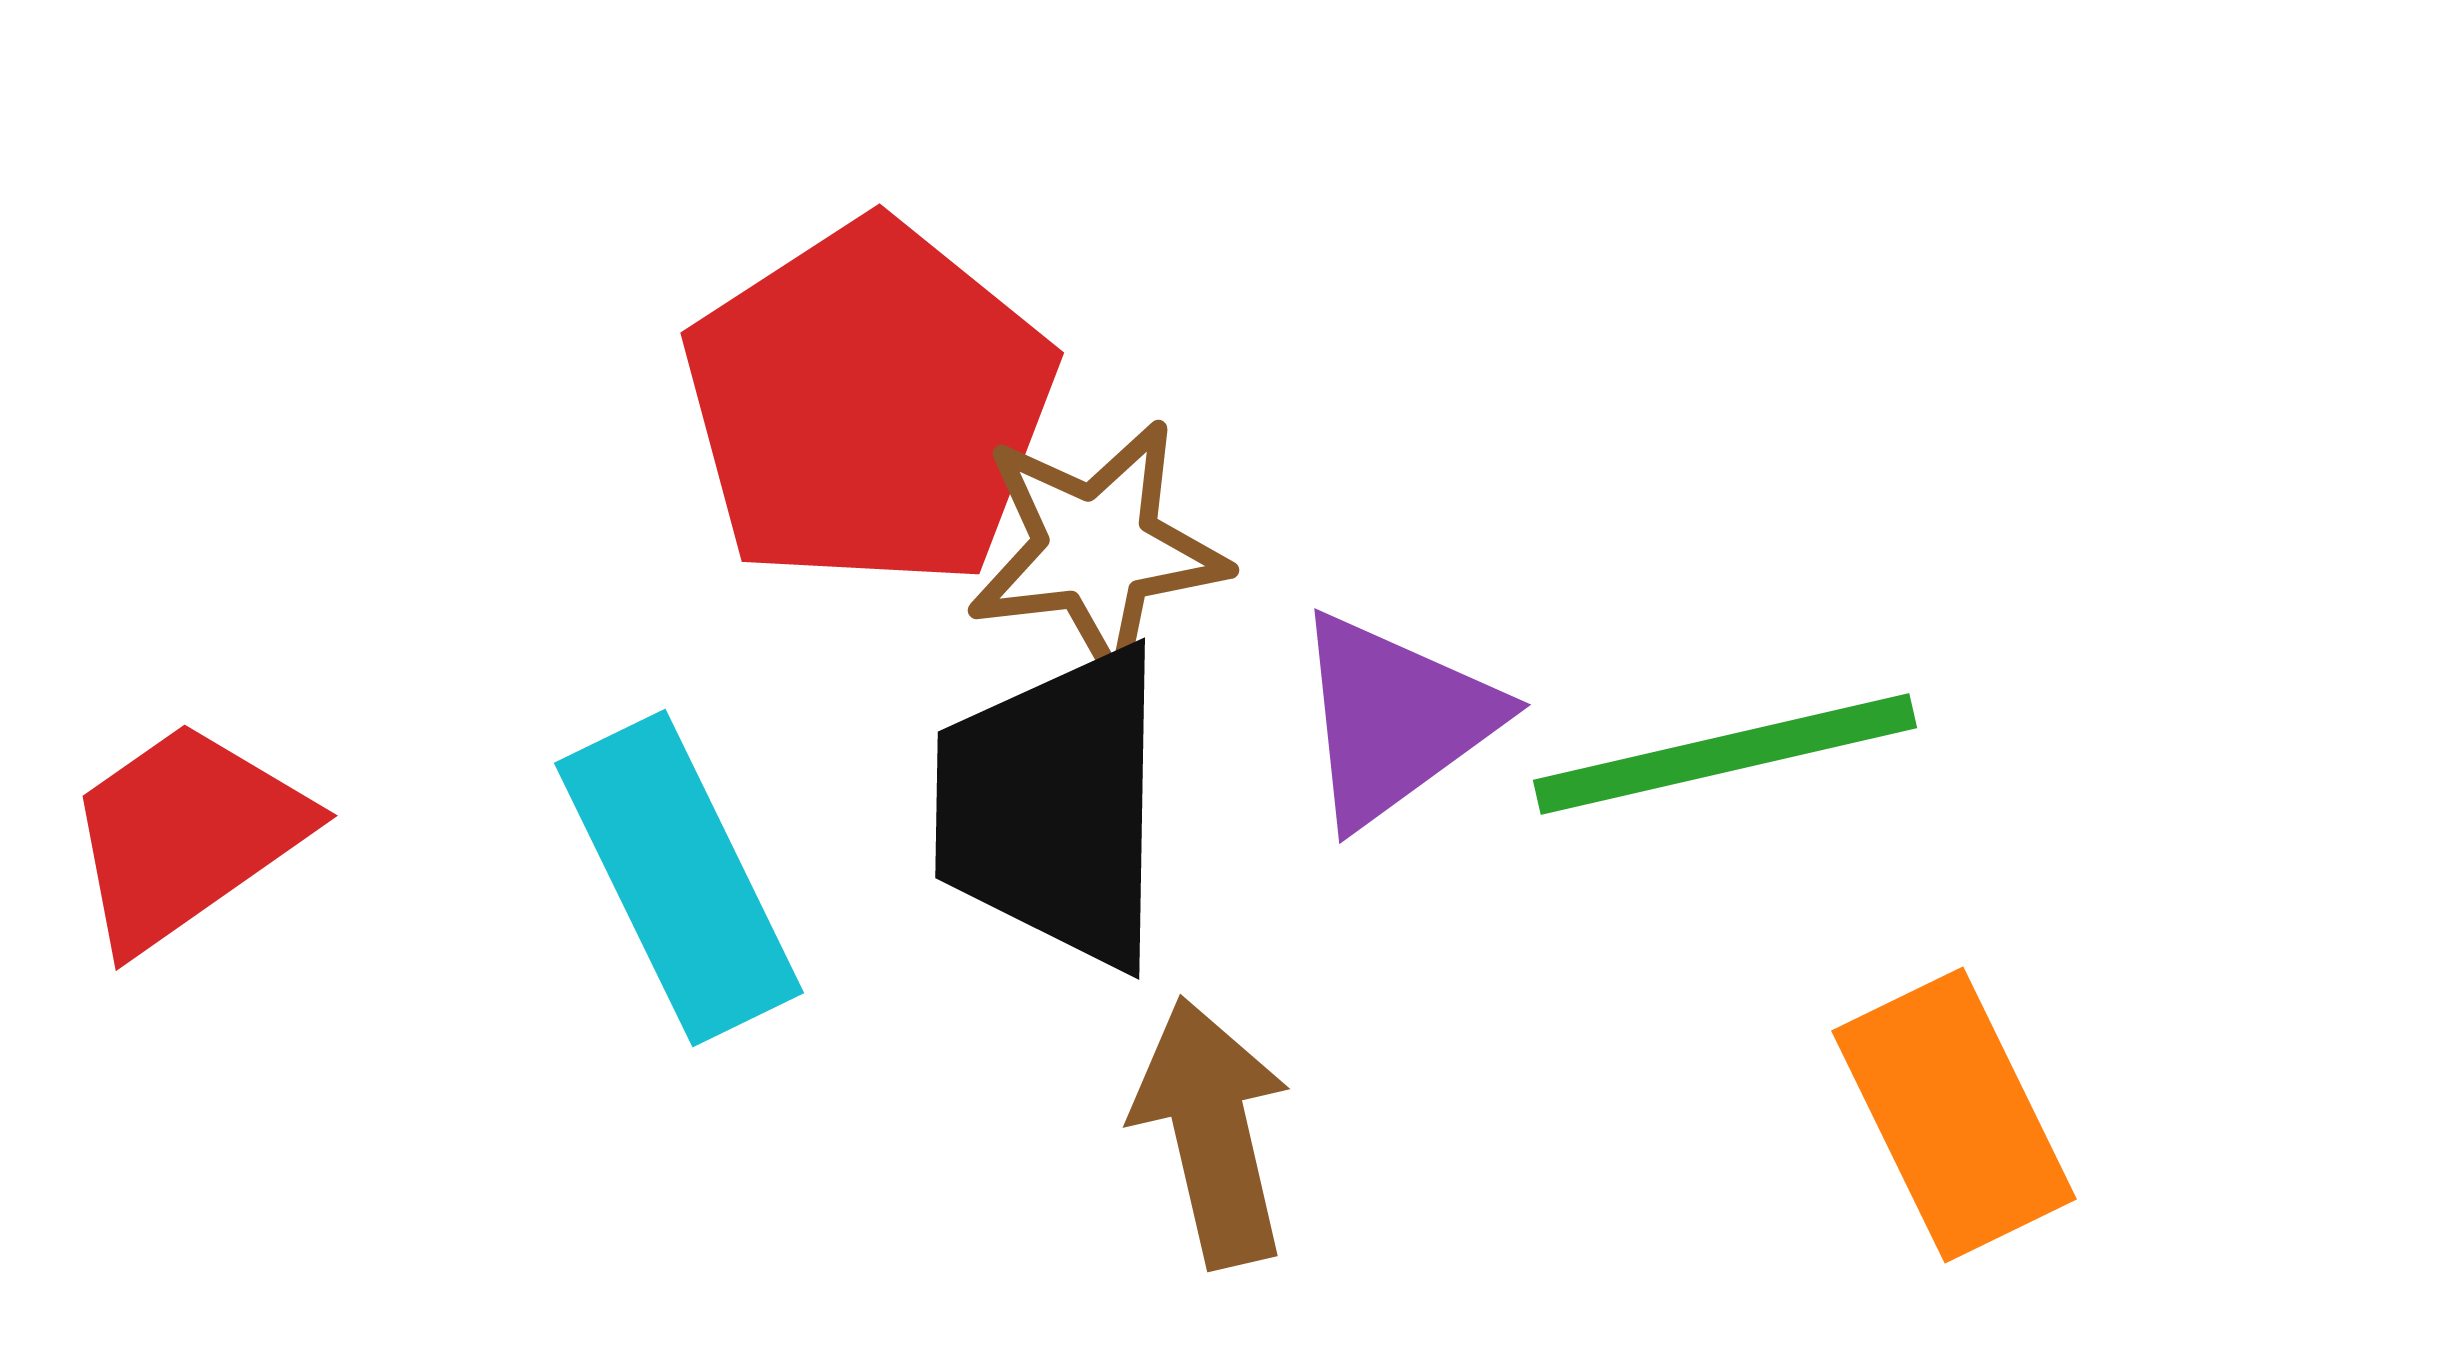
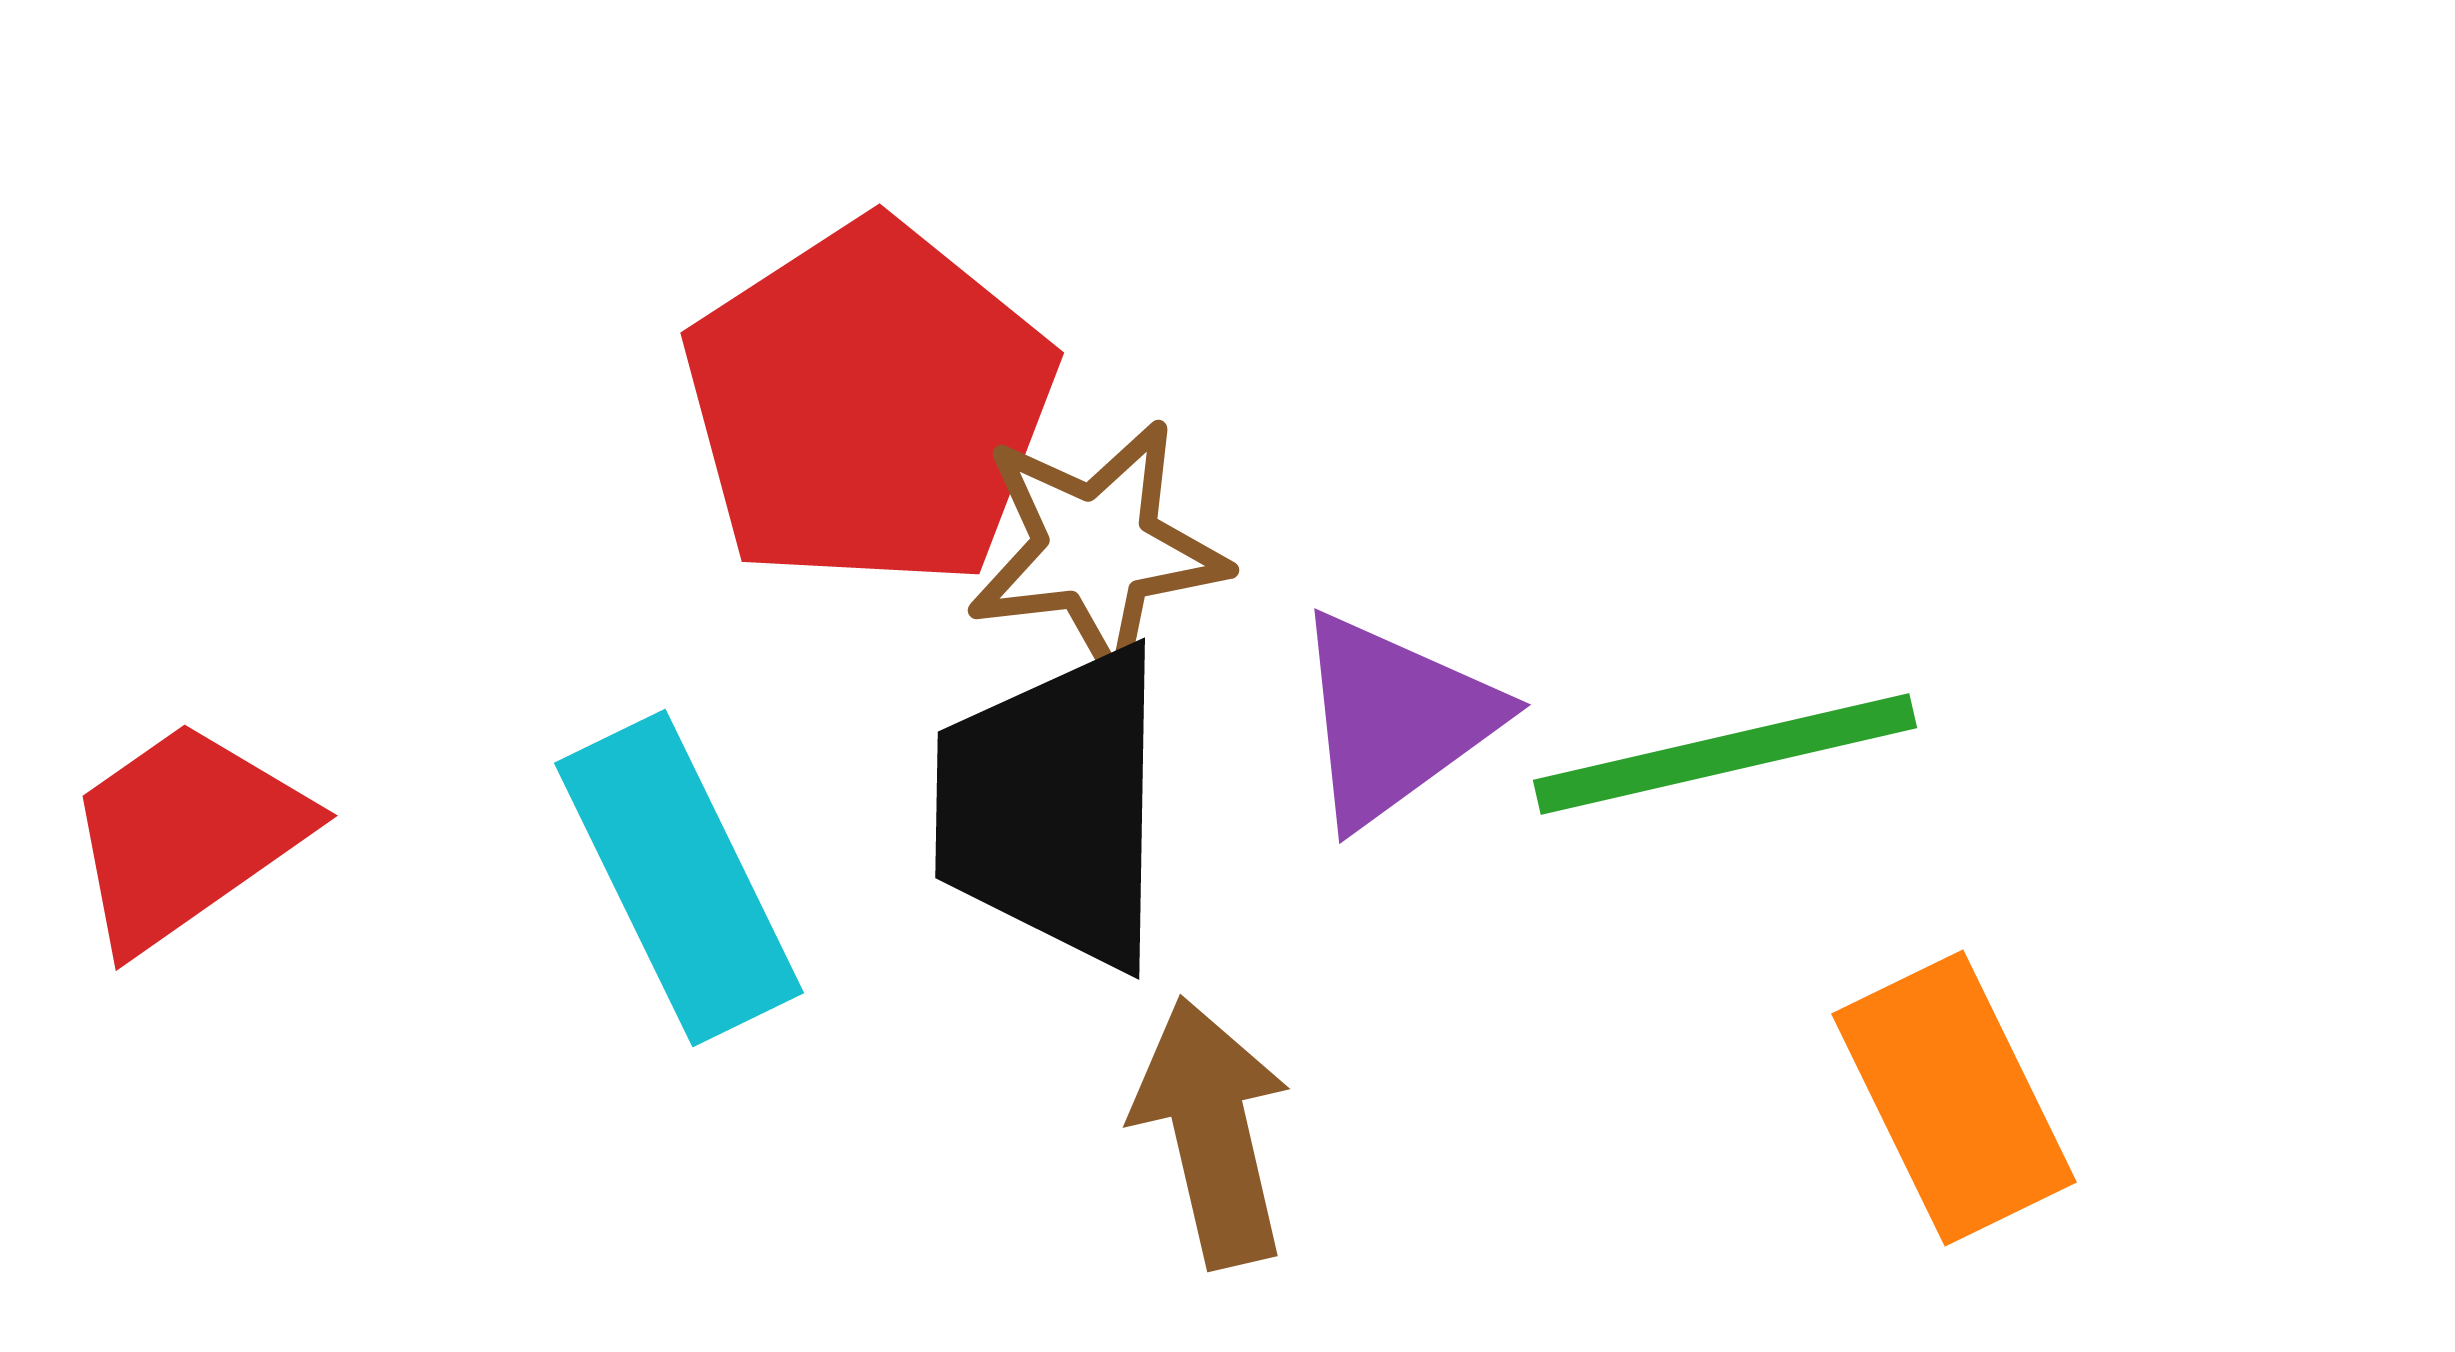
orange rectangle: moved 17 px up
